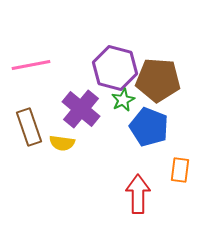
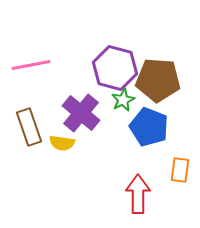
purple cross: moved 4 px down
